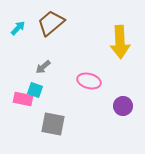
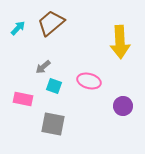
cyan square: moved 19 px right, 4 px up
